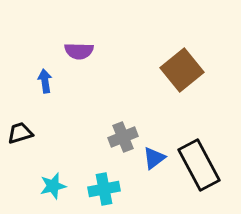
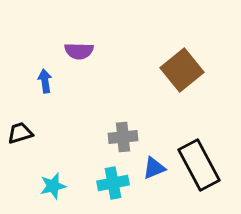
gray cross: rotated 16 degrees clockwise
blue triangle: moved 10 px down; rotated 15 degrees clockwise
cyan cross: moved 9 px right, 6 px up
